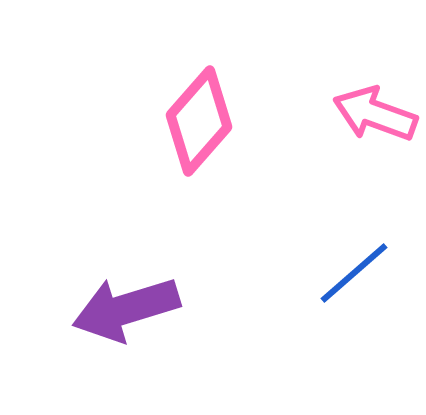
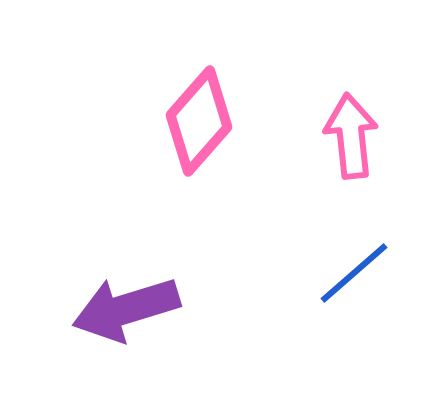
pink arrow: moved 24 px left, 22 px down; rotated 64 degrees clockwise
